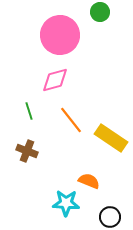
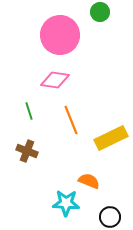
pink diamond: rotated 24 degrees clockwise
orange line: rotated 16 degrees clockwise
yellow rectangle: rotated 60 degrees counterclockwise
